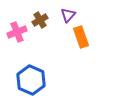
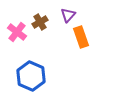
brown cross: moved 2 px down
pink cross: rotated 30 degrees counterclockwise
blue hexagon: moved 4 px up
